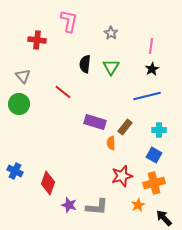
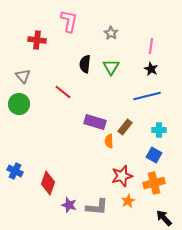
black star: moved 1 px left; rotated 16 degrees counterclockwise
orange semicircle: moved 2 px left, 2 px up
orange star: moved 10 px left, 4 px up
